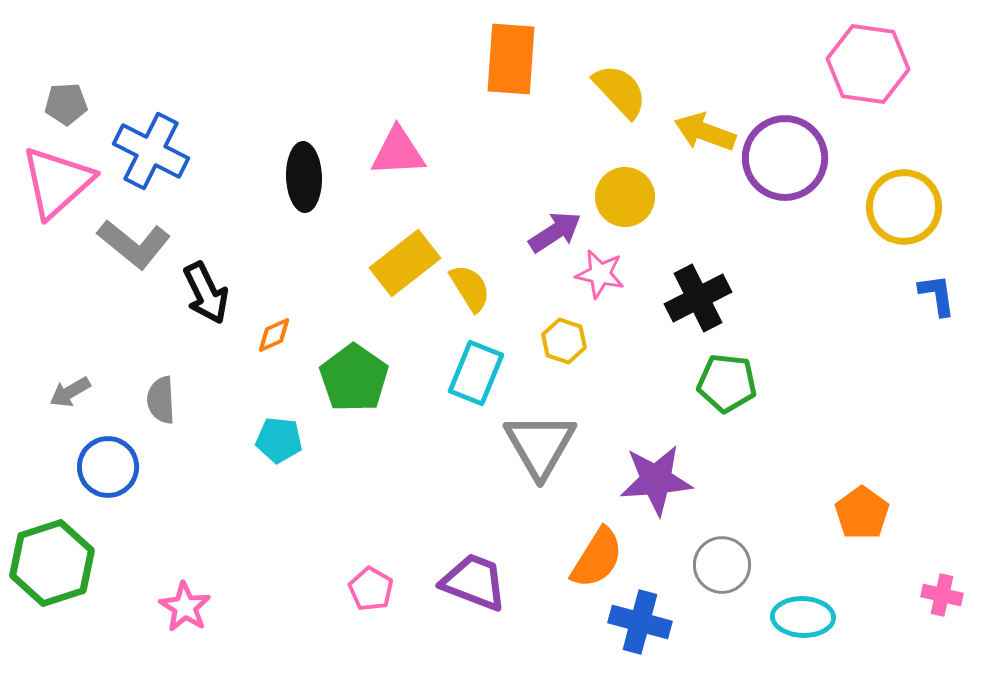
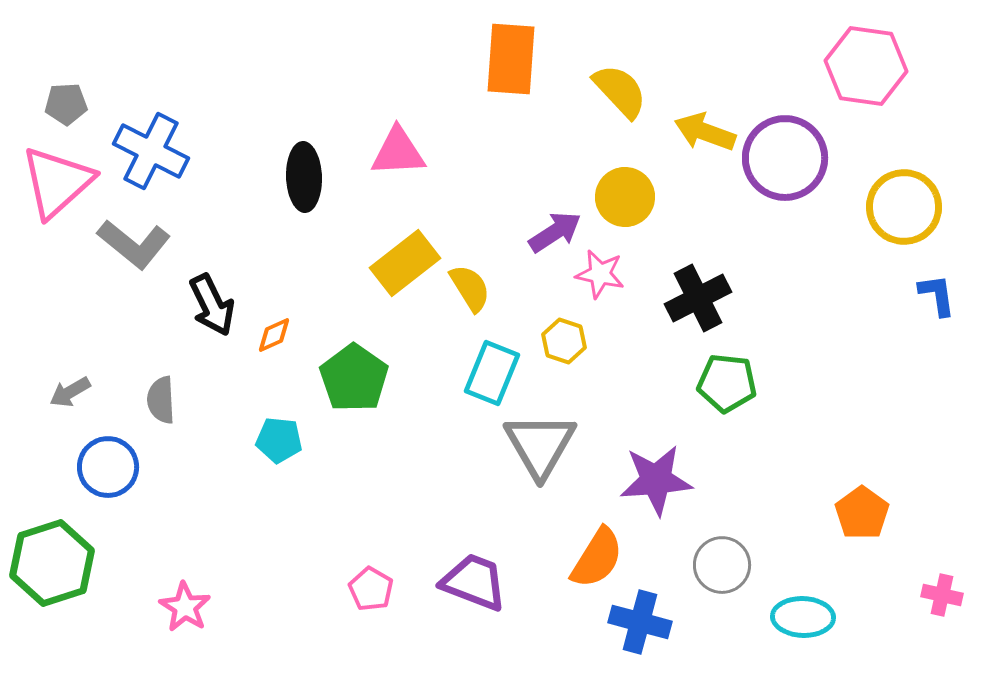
pink hexagon at (868, 64): moved 2 px left, 2 px down
black arrow at (206, 293): moved 6 px right, 12 px down
cyan rectangle at (476, 373): moved 16 px right
